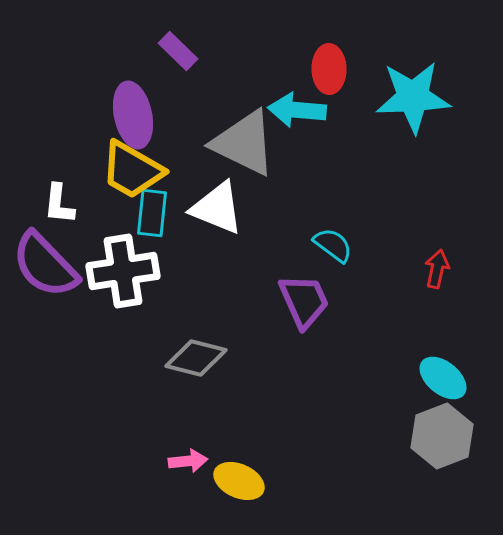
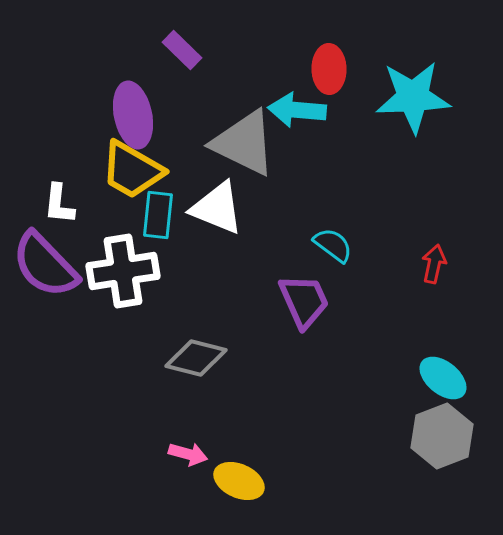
purple rectangle: moved 4 px right, 1 px up
cyan rectangle: moved 6 px right, 2 px down
red arrow: moved 3 px left, 5 px up
pink arrow: moved 7 px up; rotated 21 degrees clockwise
